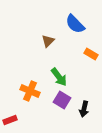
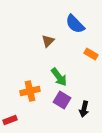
orange cross: rotated 36 degrees counterclockwise
